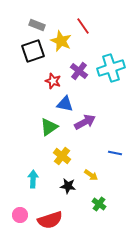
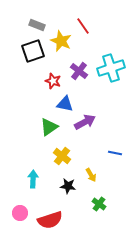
yellow arrow: rotated 24 degrees clockwise
pink circle: moved 2 px up
